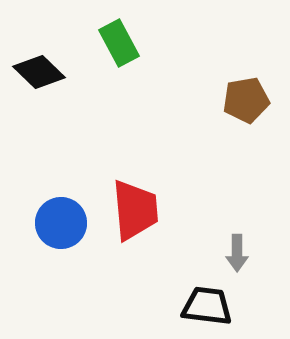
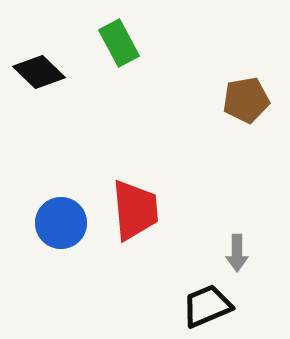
black trapezoid: rotated 30 degrees counterclockwise
